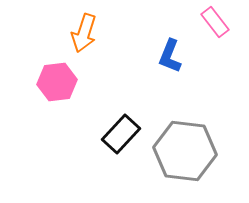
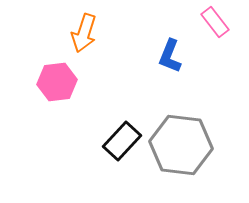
black rectangle: moved 1 px right, 7 px down
gray hexagon: moved 4 px left, 6 px up
